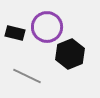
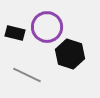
black hexagon: rotated 20 degrees counterclockwise
gray line: moved 1 px up
